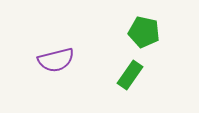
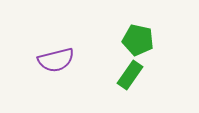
green pentagon: moved 6 px left, 8 px down
